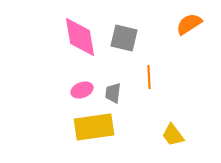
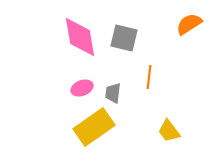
orange line: rotated 10 degrees clockwise
pink ellipse: moved 2 px up
yellow rectangle: rotated 27 degrees counterclockwise
yellow trapezoid: moved 4 px left, 4 px up
